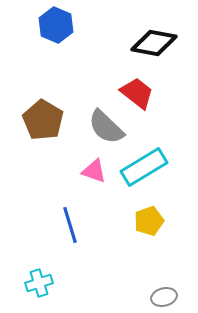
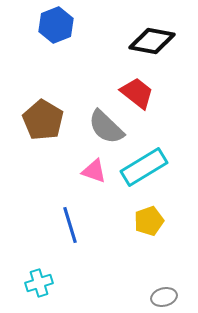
blue hexagon: rotated 16 degrees clockwise
black diamond: moved 2 px left, 2 px up
